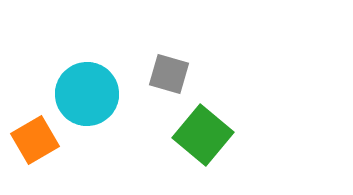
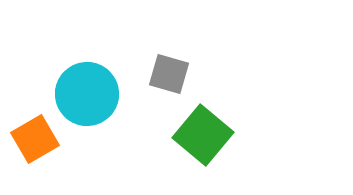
orange square: moved 1 px up
